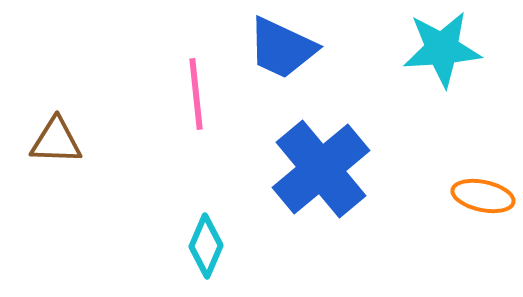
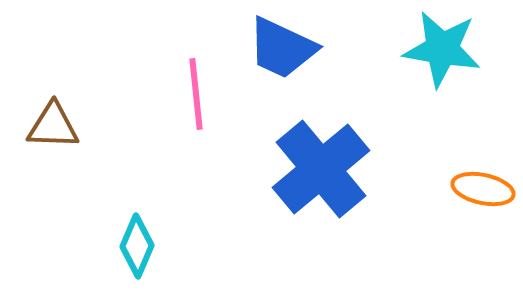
cyan star: rotated 14 degrees clockwise
brown triangle: moved 3 px left, 15 px up
orange ellipse: moved 7 px up
cyan diamond: moved 69 px left
